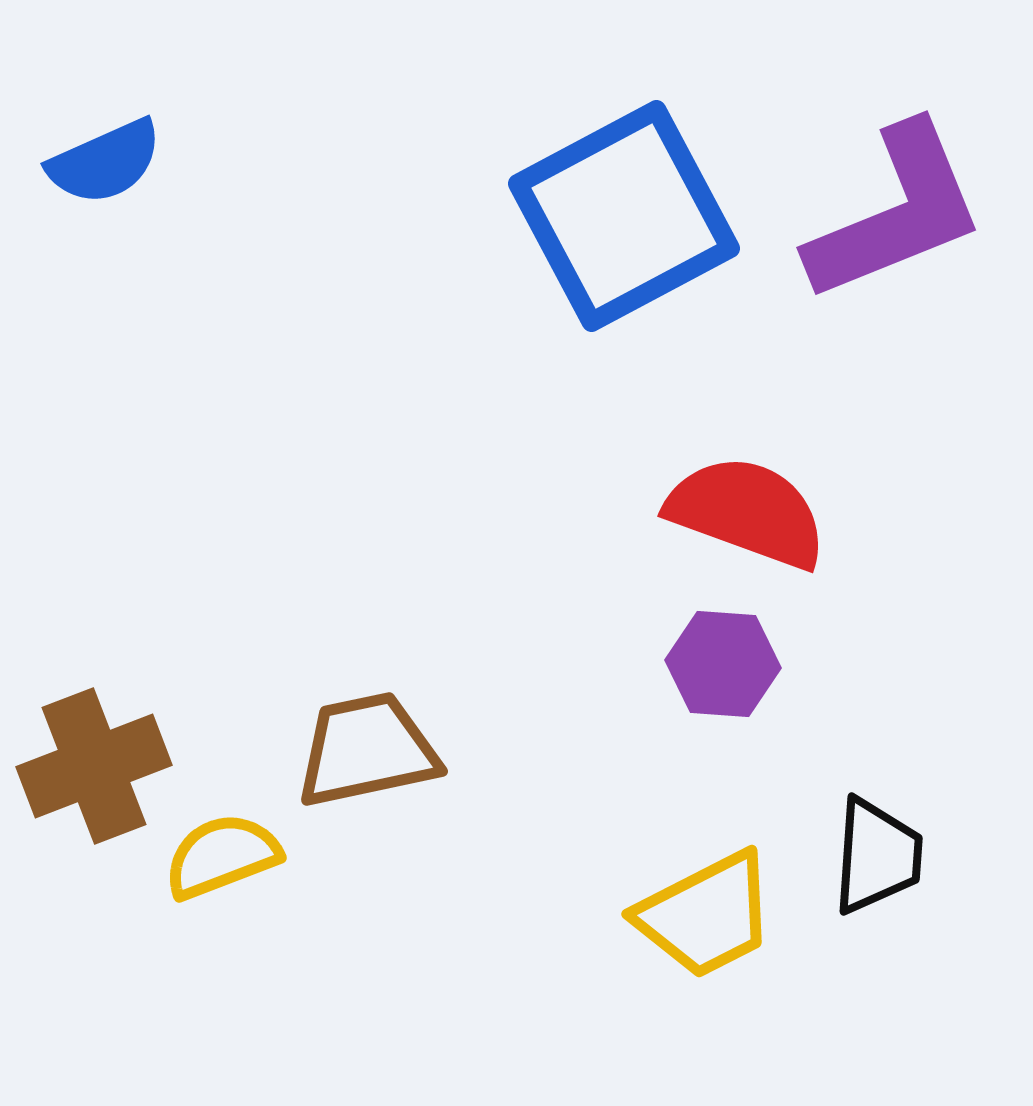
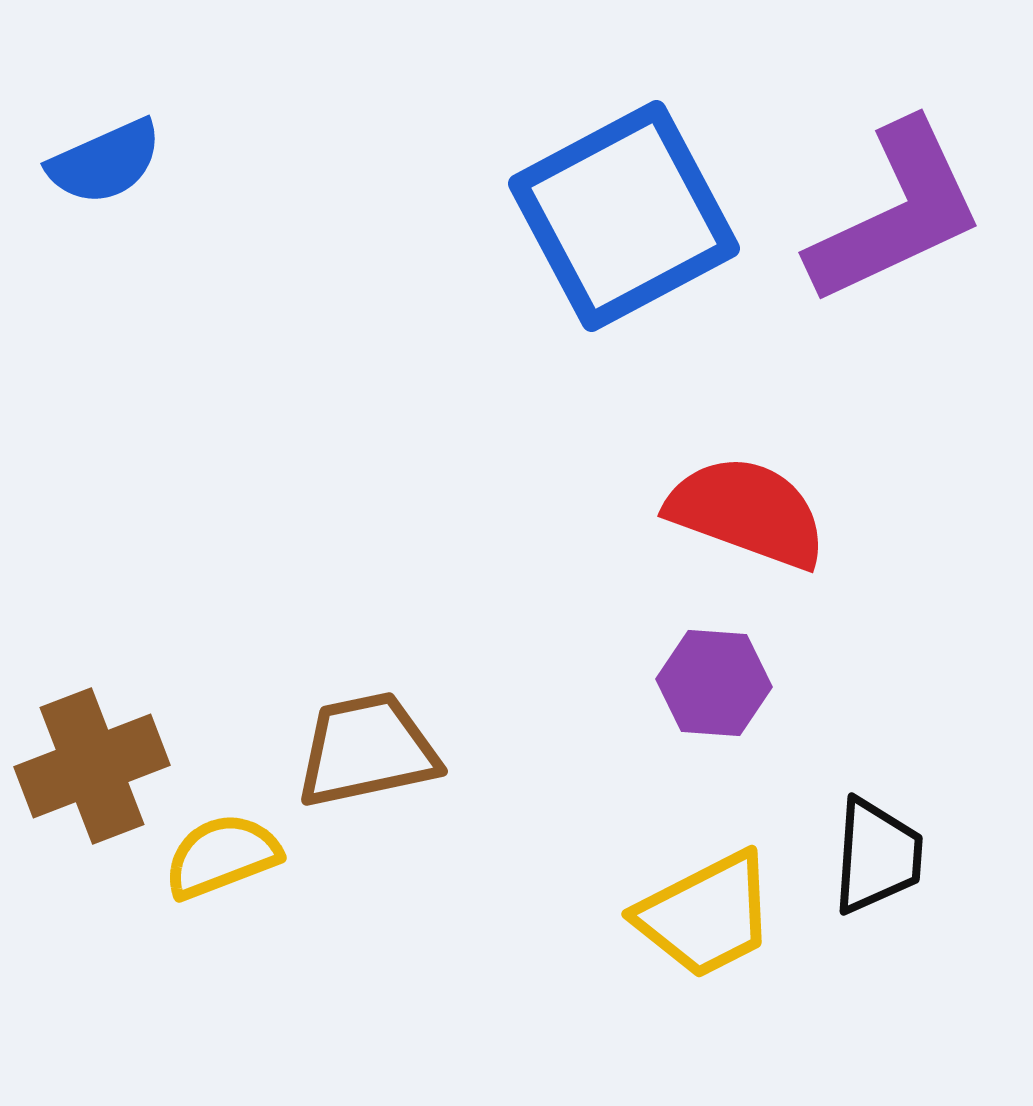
purple L-shape: rotated 3 degrees counterclockwise
purple hexagon: moved 9 px left, 19 px down
brown cross: moved 2 px left
